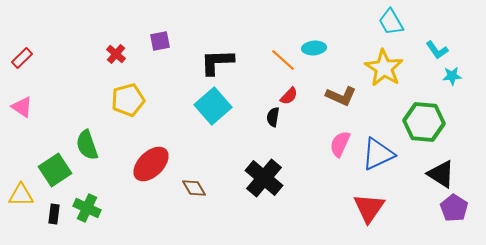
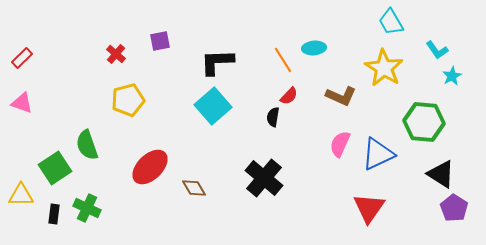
orange line: rotated 16 degrees clockwise
cyan star: rotated 24 degrees counterclockwise
pink triangle: moved 4 px up; rotated 15 degrees counterclockwise
red ellipse: moved 1 px left, 3 px down
green square: moved 2 px up
